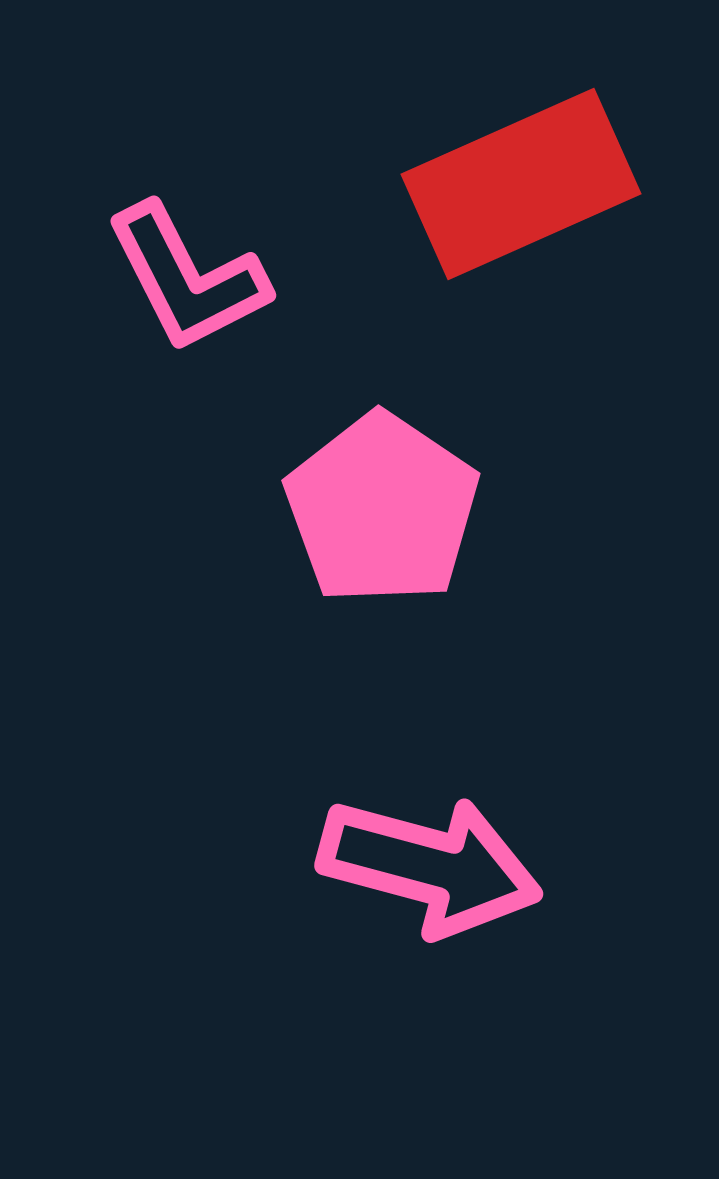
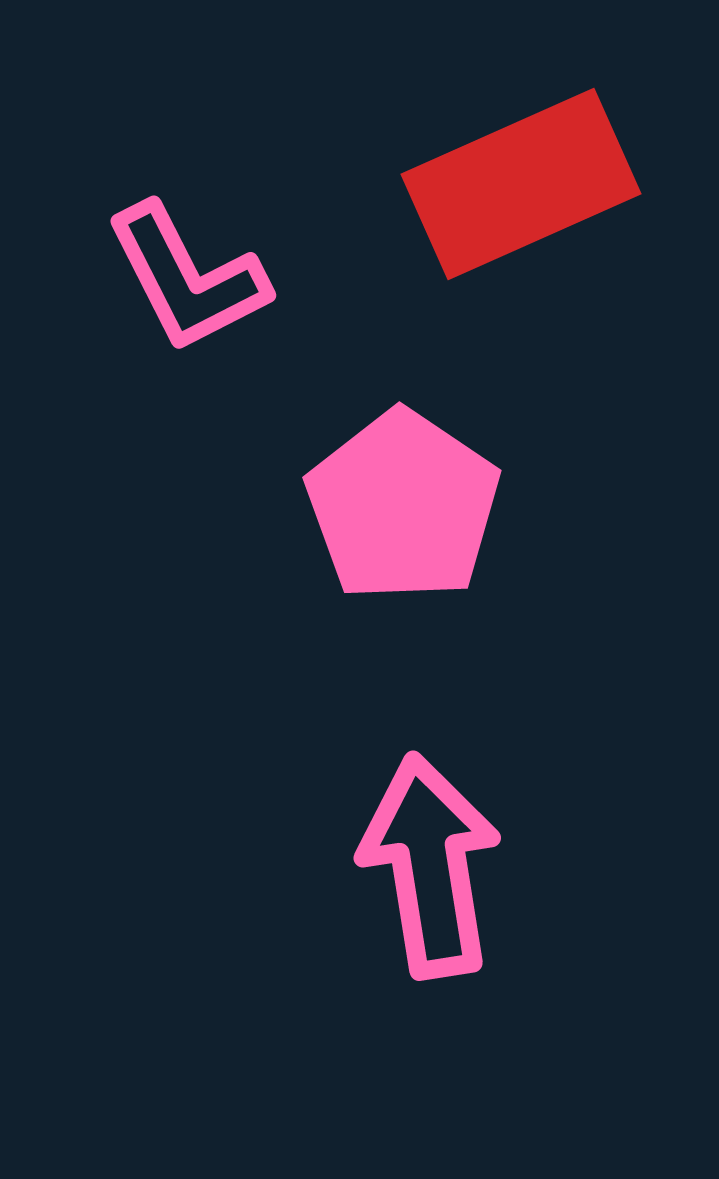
pink pentagon: moved 21 px right, 3 px up
pink arrow: rotated 114 degrees counterclockwise
